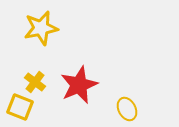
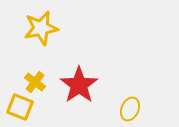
red star: rotated 12 degrees counterclockwise
yellow ellipse: moved 3 px right; rotated 50 degrees clockwise
